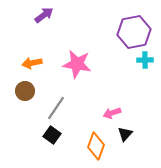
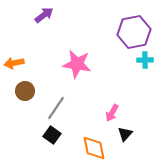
orange arrow: moved 18 px left
pink arrow: rotated 42 degrees counterclockwise
orange diamond: moved 2 px left, 2 px down; rotated 32 degrees counterclockwise
